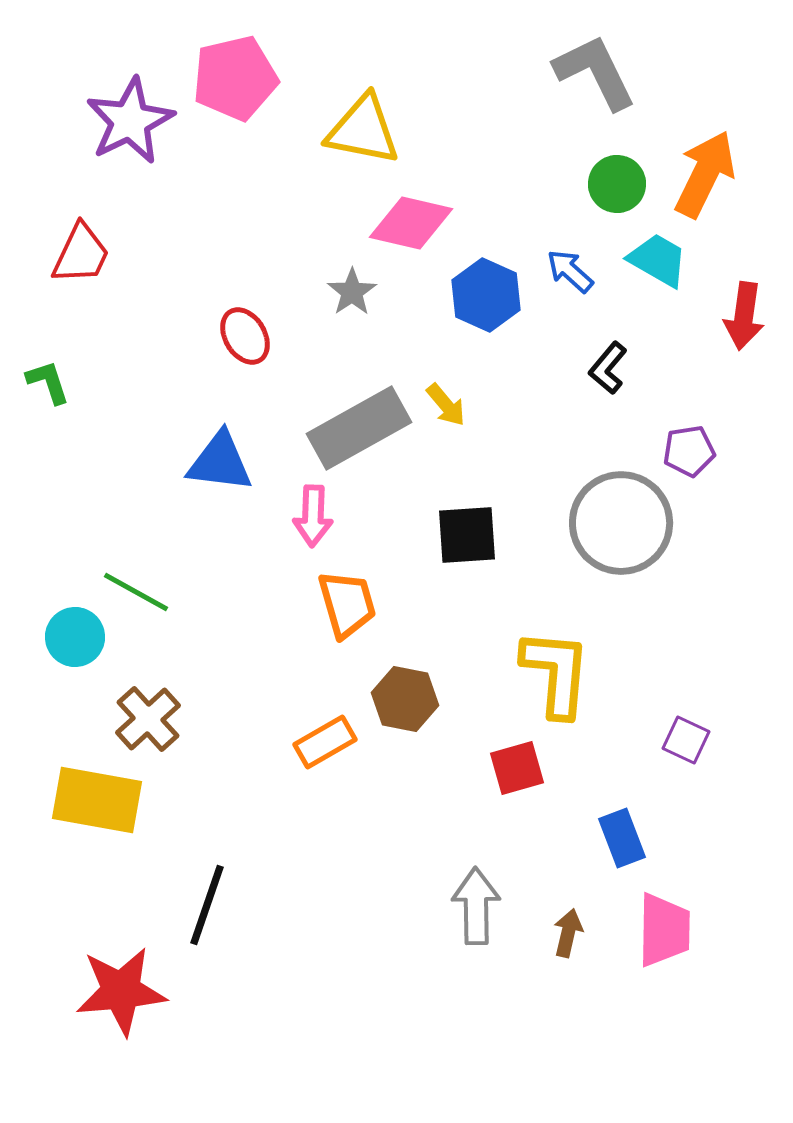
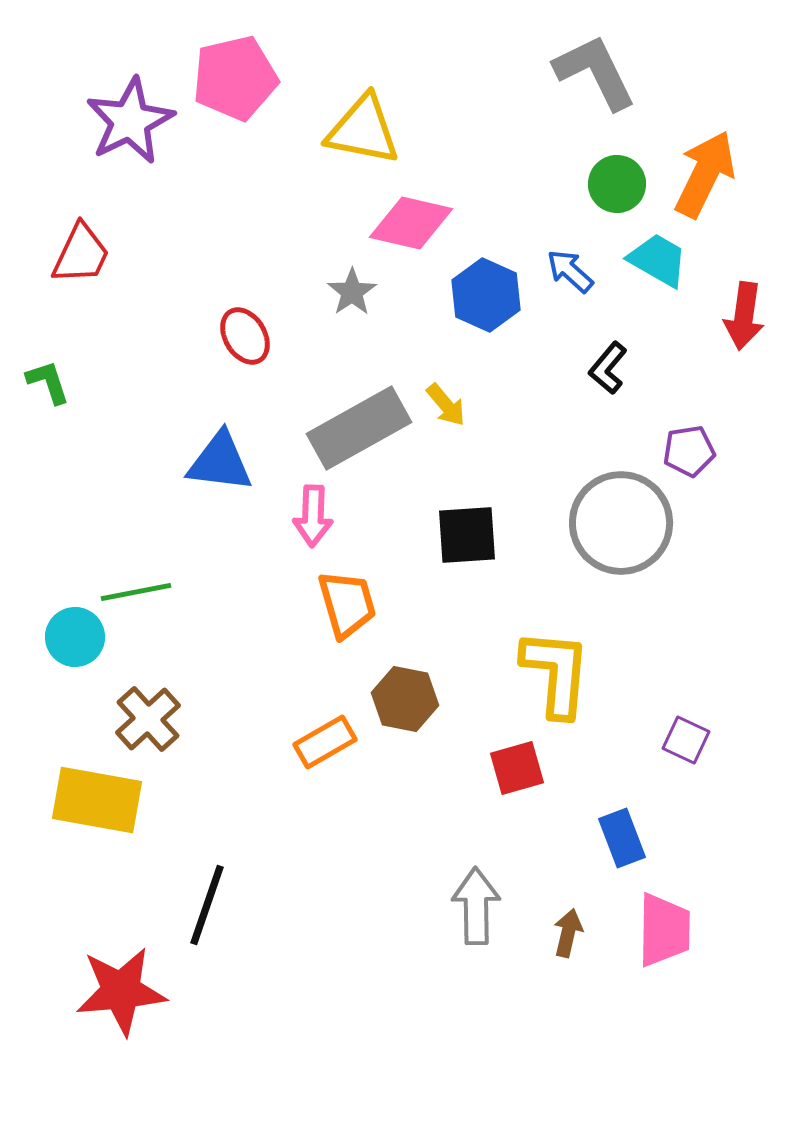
green line: rotated 40 degrees counterclockwise
